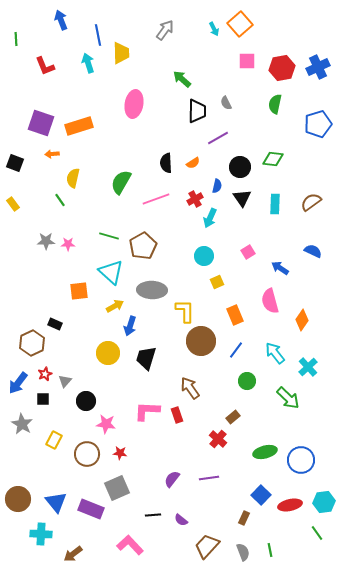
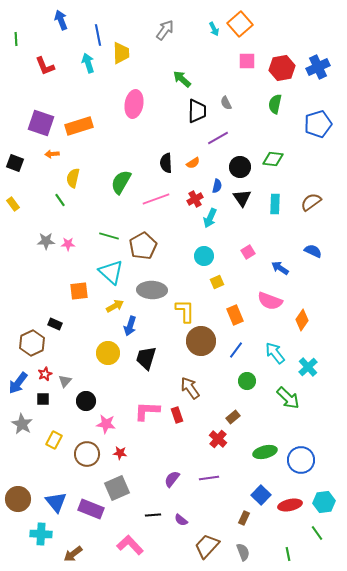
pink semicircle at (270, 301): rotated 55 degrees counterclockwise
green line at (270, 550): moved 18 px right, 4 px down
